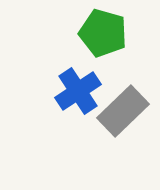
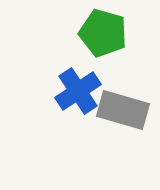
gray rectangle: moved 1 px up; rotated 60 degrees clockwise
